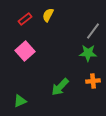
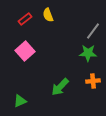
yellow semicircle: rotated 48 degrees counterclockwise
